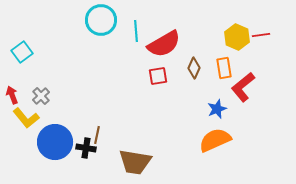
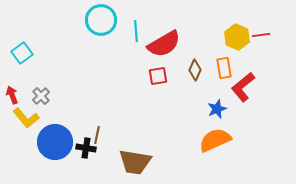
cyan square: moved 1 px down
brown diamond: moved 1 px right, 2 px down
